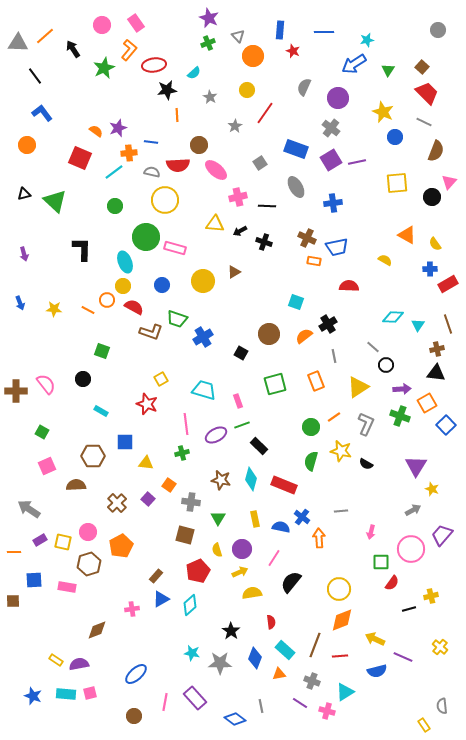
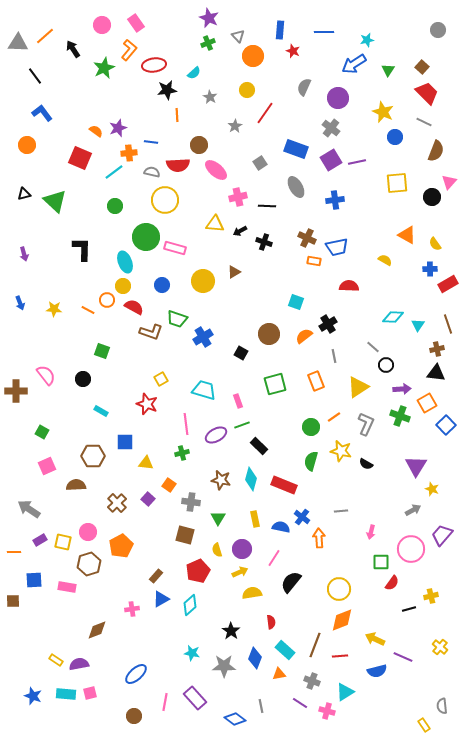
blue cross at (333, 203): moved 2 px right, 3 px up
pink semicircle at (46, 384): moved 9 px up
gray star at (220, 663): moved 4 px right, 3 px down
